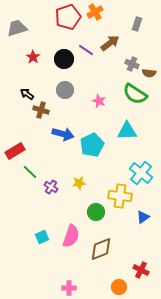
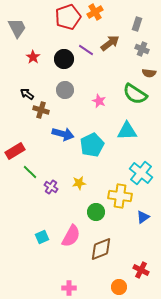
gray trapezoid: rotated 80 degrees clockwise
gray cross: moved 10 px right, 15 px up
pink semicircle: rotated 10 degrees clockwise
